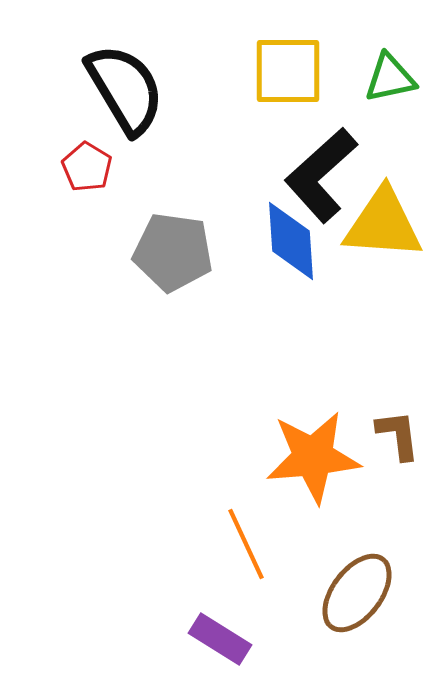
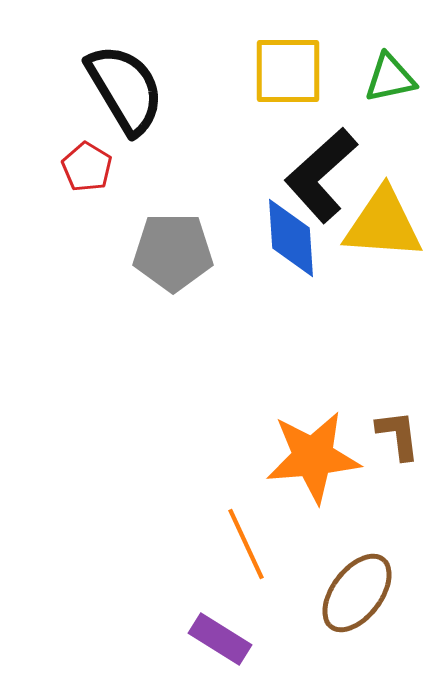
blue diamond: moved 3 px up
gray pentagon: rotated 8 degrees counterclockwise
